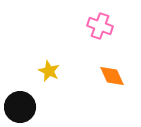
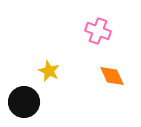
pink cross: moved 2 px left, 5 px down
black circle: moved 4 px right, 5 px up
